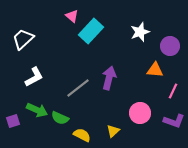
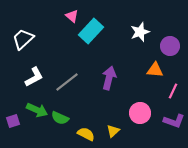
gray line: moved 11 px left, 6 px up
yellow semicircle: moved 4 px right, 1 px up
